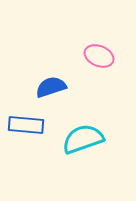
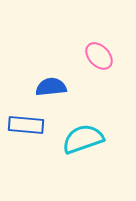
pink ellipse: rotated 24 degrees clockwise
blue semicircle: rotated 12 degrees clockwise
